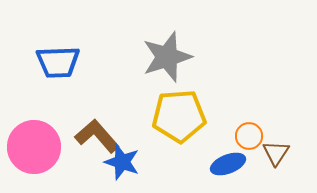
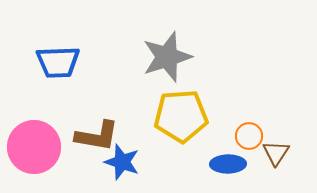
yellow pentagon: moved 2 px right
brown L-shape: rotated 141 degrees clockwise
blue ellipse: rotated 20 degrees clockwise
